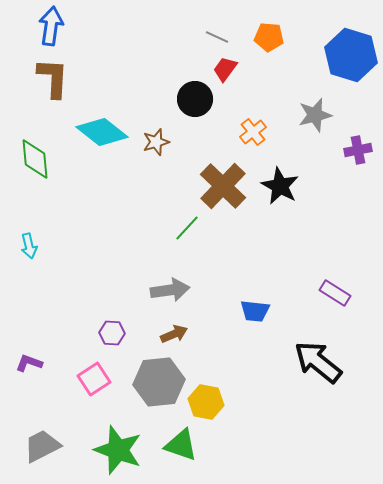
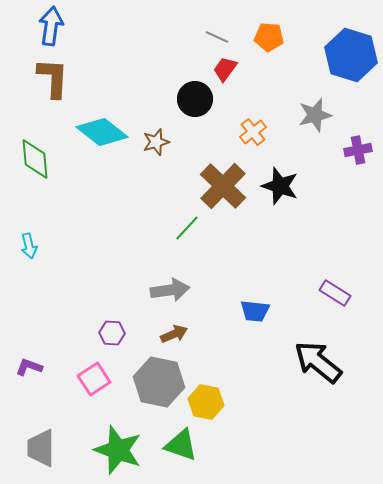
black star: rotated 9 degrees counterclockwise
purple L-shape: moved 4 px down
gray hexagon: rotated 18 degrees clockwise
gray trapezoid: moved 1 px left, 2 px down; rotated 63 degrees counterclockwise
